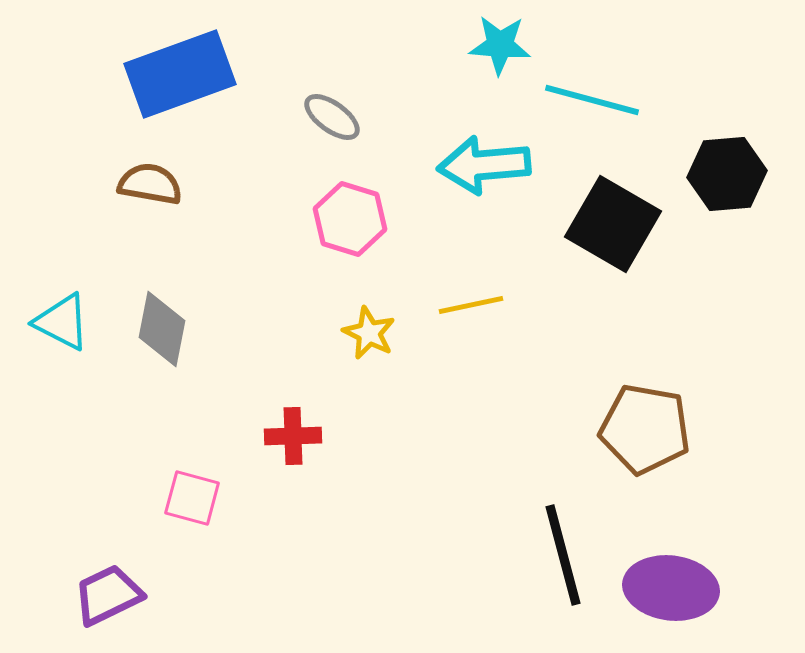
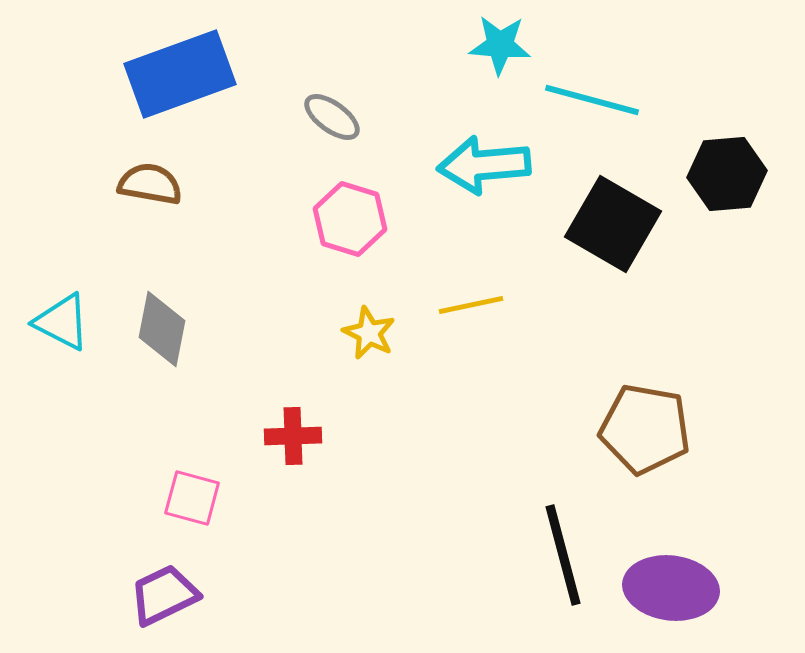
purple trapezoid: moved 56 px right
